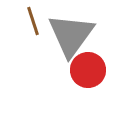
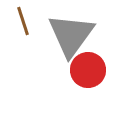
brown line: moved 10 px left
